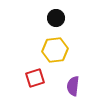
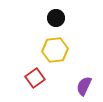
red square: rotated 18 degrees counterclockwise
purple semicircle: moved 11 px right; rotated 18 degrees clockwise
